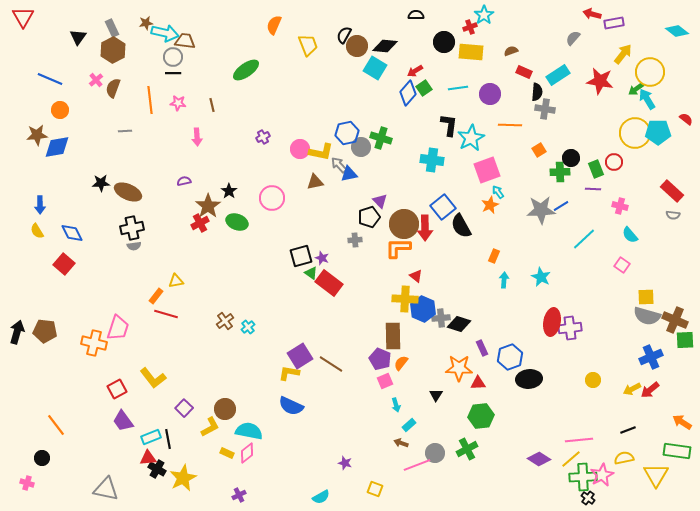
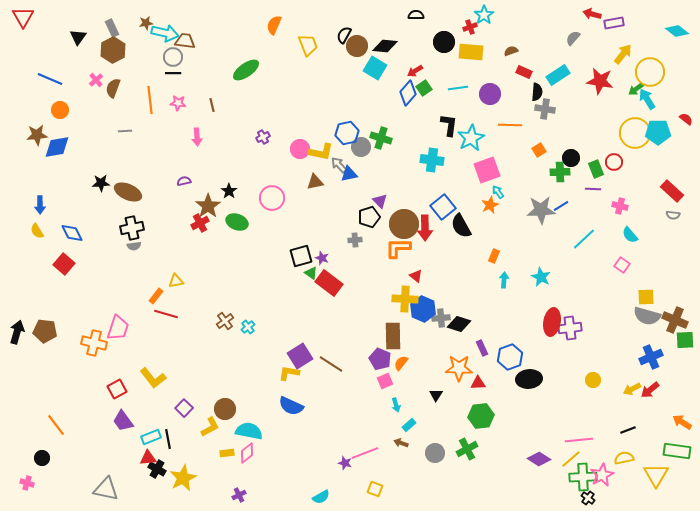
yellow rectangle at (227, 453): rotated 32 degrees counterclockwise
pink line at (417, 465): moved 52 px left, 12 px up
